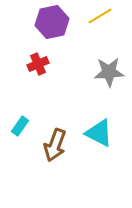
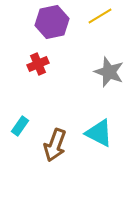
gray star: rotated 24 degrees clockwise
